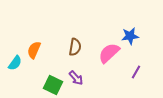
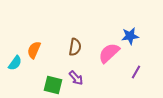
green square: rotated 12 degrees counterclockwise
